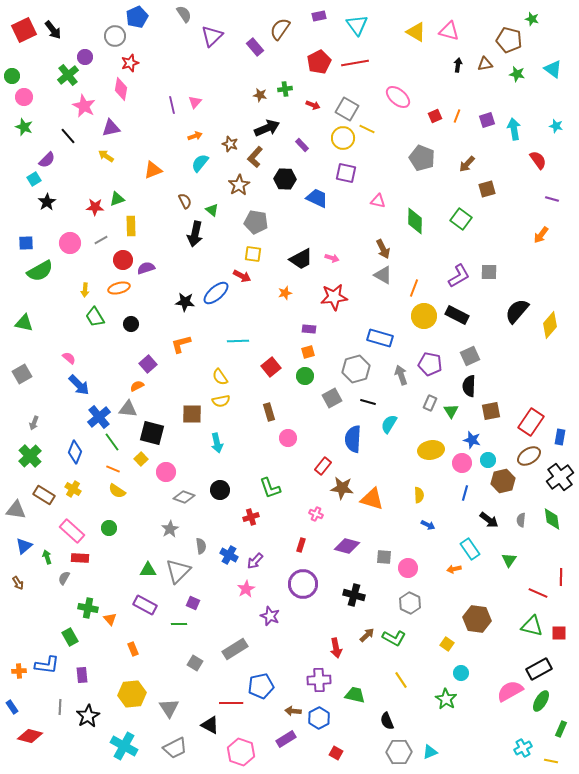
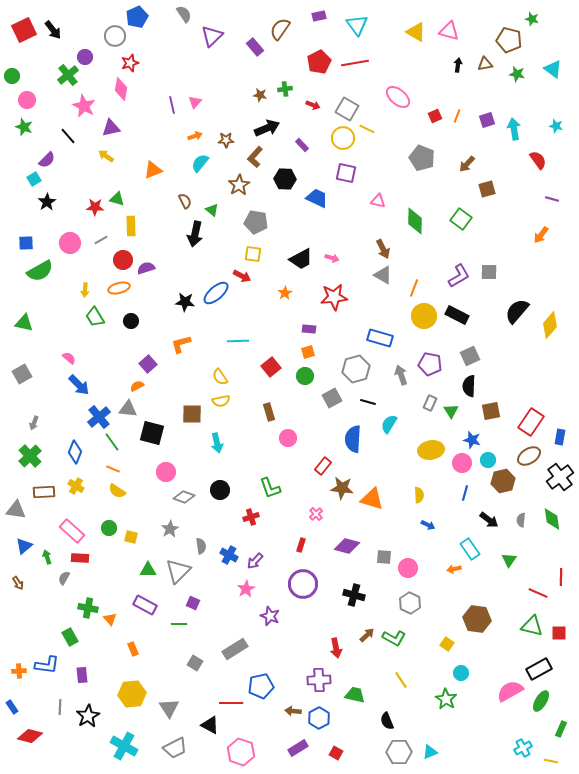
pink circle at (24, 97): moved 3 px right, 3 px down
brown star at (230, 144): moved 4 px left, 4 px up; rotated 21 degrees counterclockwise
green triangle at (117, 199): rotated 35 degrees clockwise
orange star at (285, 293): rotated 16 degrees counterclockwise
black circle at (131, 324): moved 3 px up
yellow square at (141, 459): moved 10 px left, 78 px down; rotated 32 degrees counterclockwise
yellow cross at (73, 489): moved 3 px right, 3 px up
brown rectangle at (44, 495): moved 3 px up; rotated 35 degrees counterclockwise
pink cross at (316, 514): rotated 24 degrees clockwise
purple rectangle at (286, 739): moved 12 px right, 9 px down
